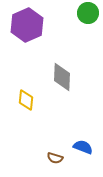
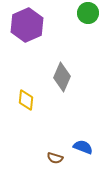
gray diamond: rotated 20 degrees clockwise
